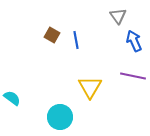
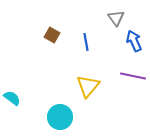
gray triangle: moved 2 px left, 2 px down
blue line: moved 10 px right, 2 px down
yellow triangle: moved 2 px left, 1 px up; rotated 10 degrees clockwise
